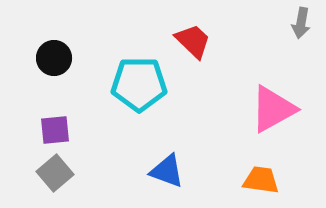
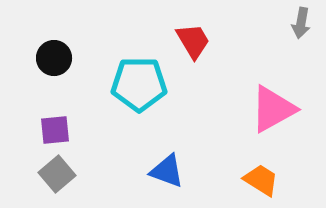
red trapezoid: rotated 15 degrees clockwise
gray square: moved 2 px right, 1 px down
orange trapezoid: rotated 24 degrees clockwise
